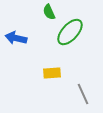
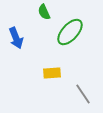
green semicircle: moved 5 px left
blue arrow: rotated 125 degrees counterclockwise
gray line: rotated 10 degrees counterclockwise
